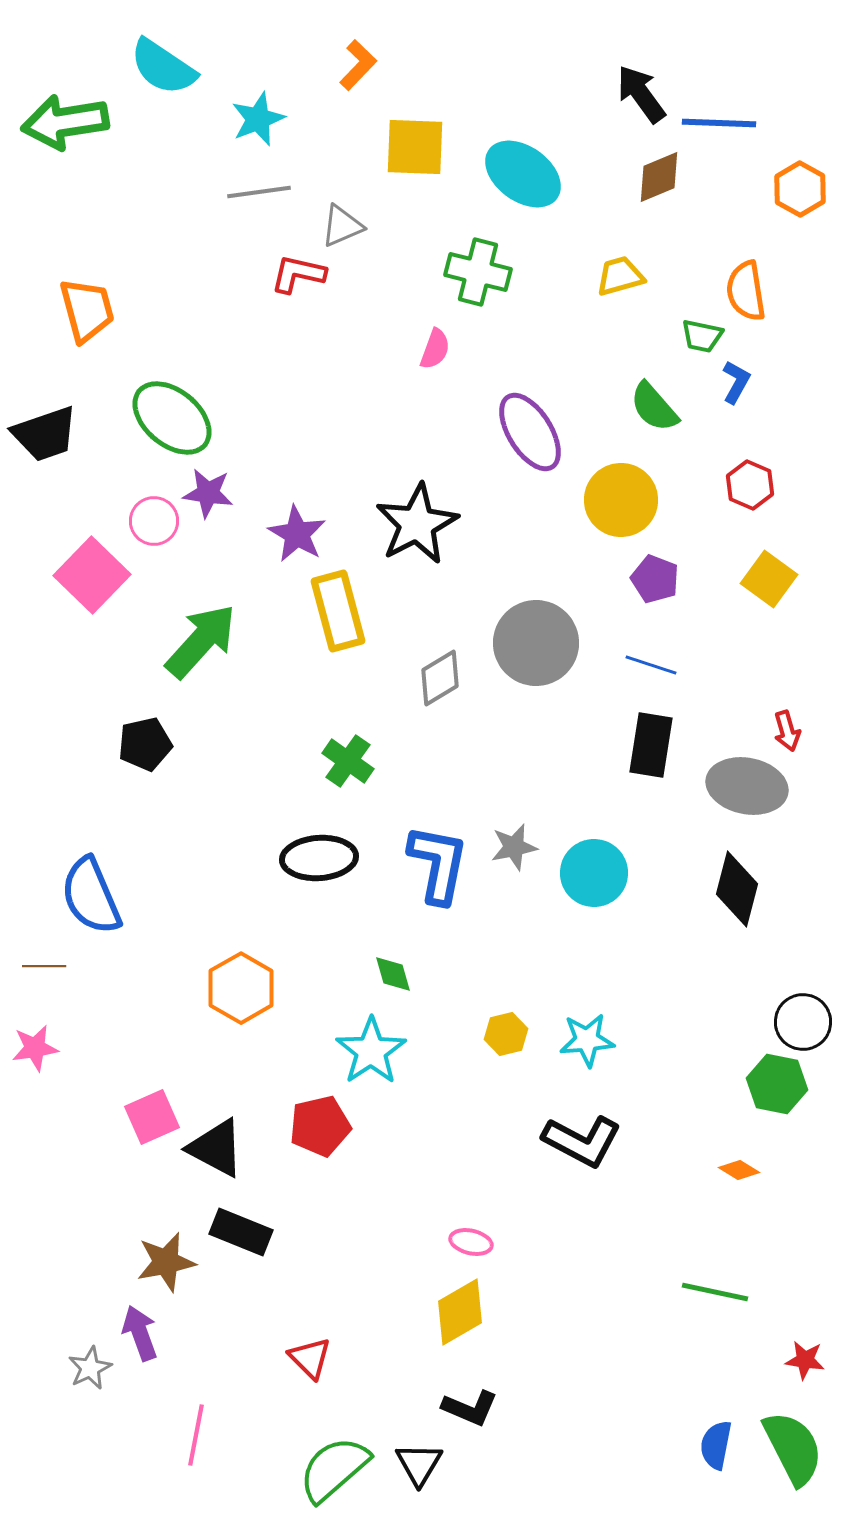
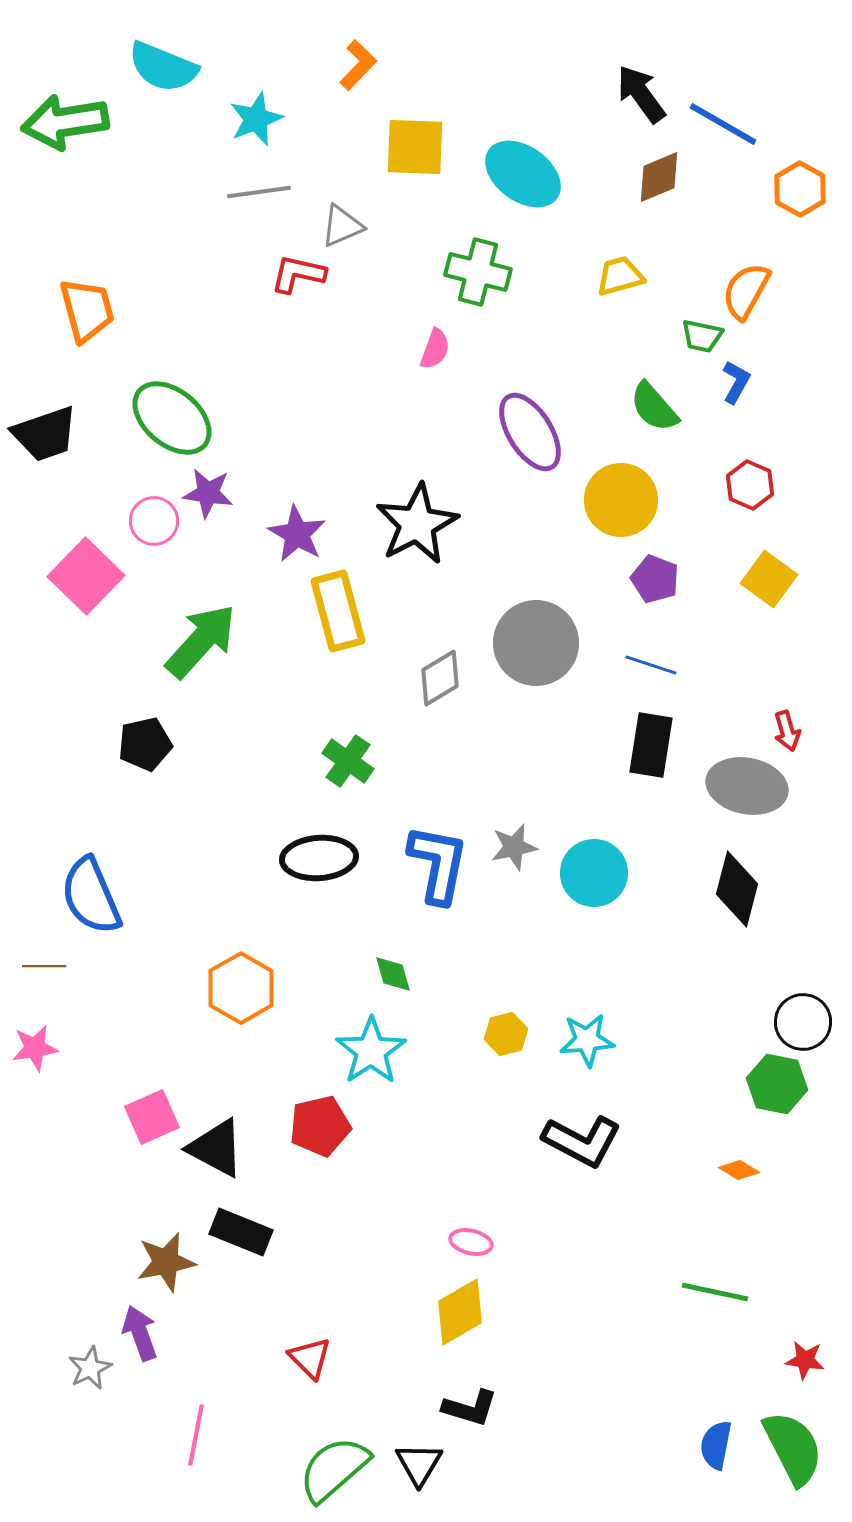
cyan semicircle at (163, 67): rotated 12 degrees counterclockwise
cyan star at (258, 119): moved 2 px left
blue line at (719, 123): moved 4 px right, 1 px down; rotated 28 degrees clockwise
orange semicircle at (746, 291): rotated 38 degrees clockwise
pink square at (92, 575): moved 6 px left, 1 px down
black L-shape at (470, 1408): rotated 6 degrees counterclockwise
